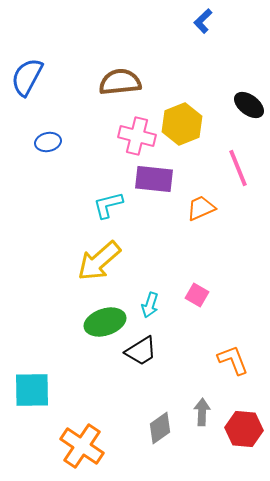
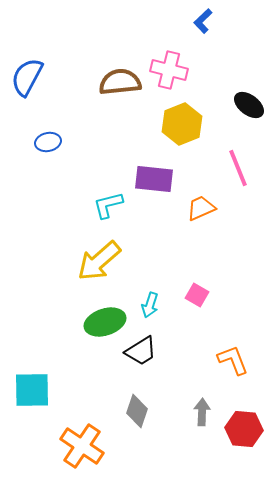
pink cross: moved 32 px right, 66 px up
gray diamond: moved 23 px left, 17 px up; rotated 36 degrees counterclockwise
